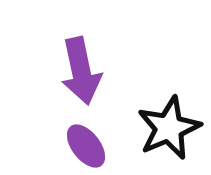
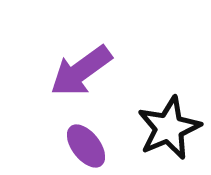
purple arrow: rotated 66 degrees clockwise
